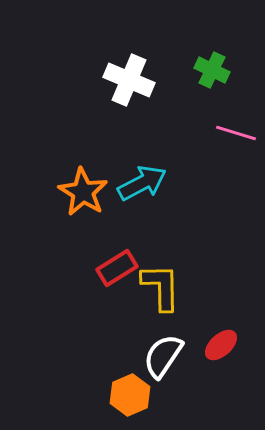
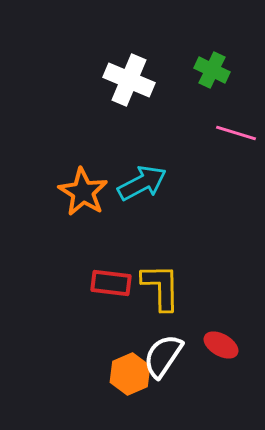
red rectangle: moved 6 px left, 15 px down; rotated 39 degrees clockwise
red ellipse: rotated 72 degrees clockwise
orange hexagon: moved 21 px up
